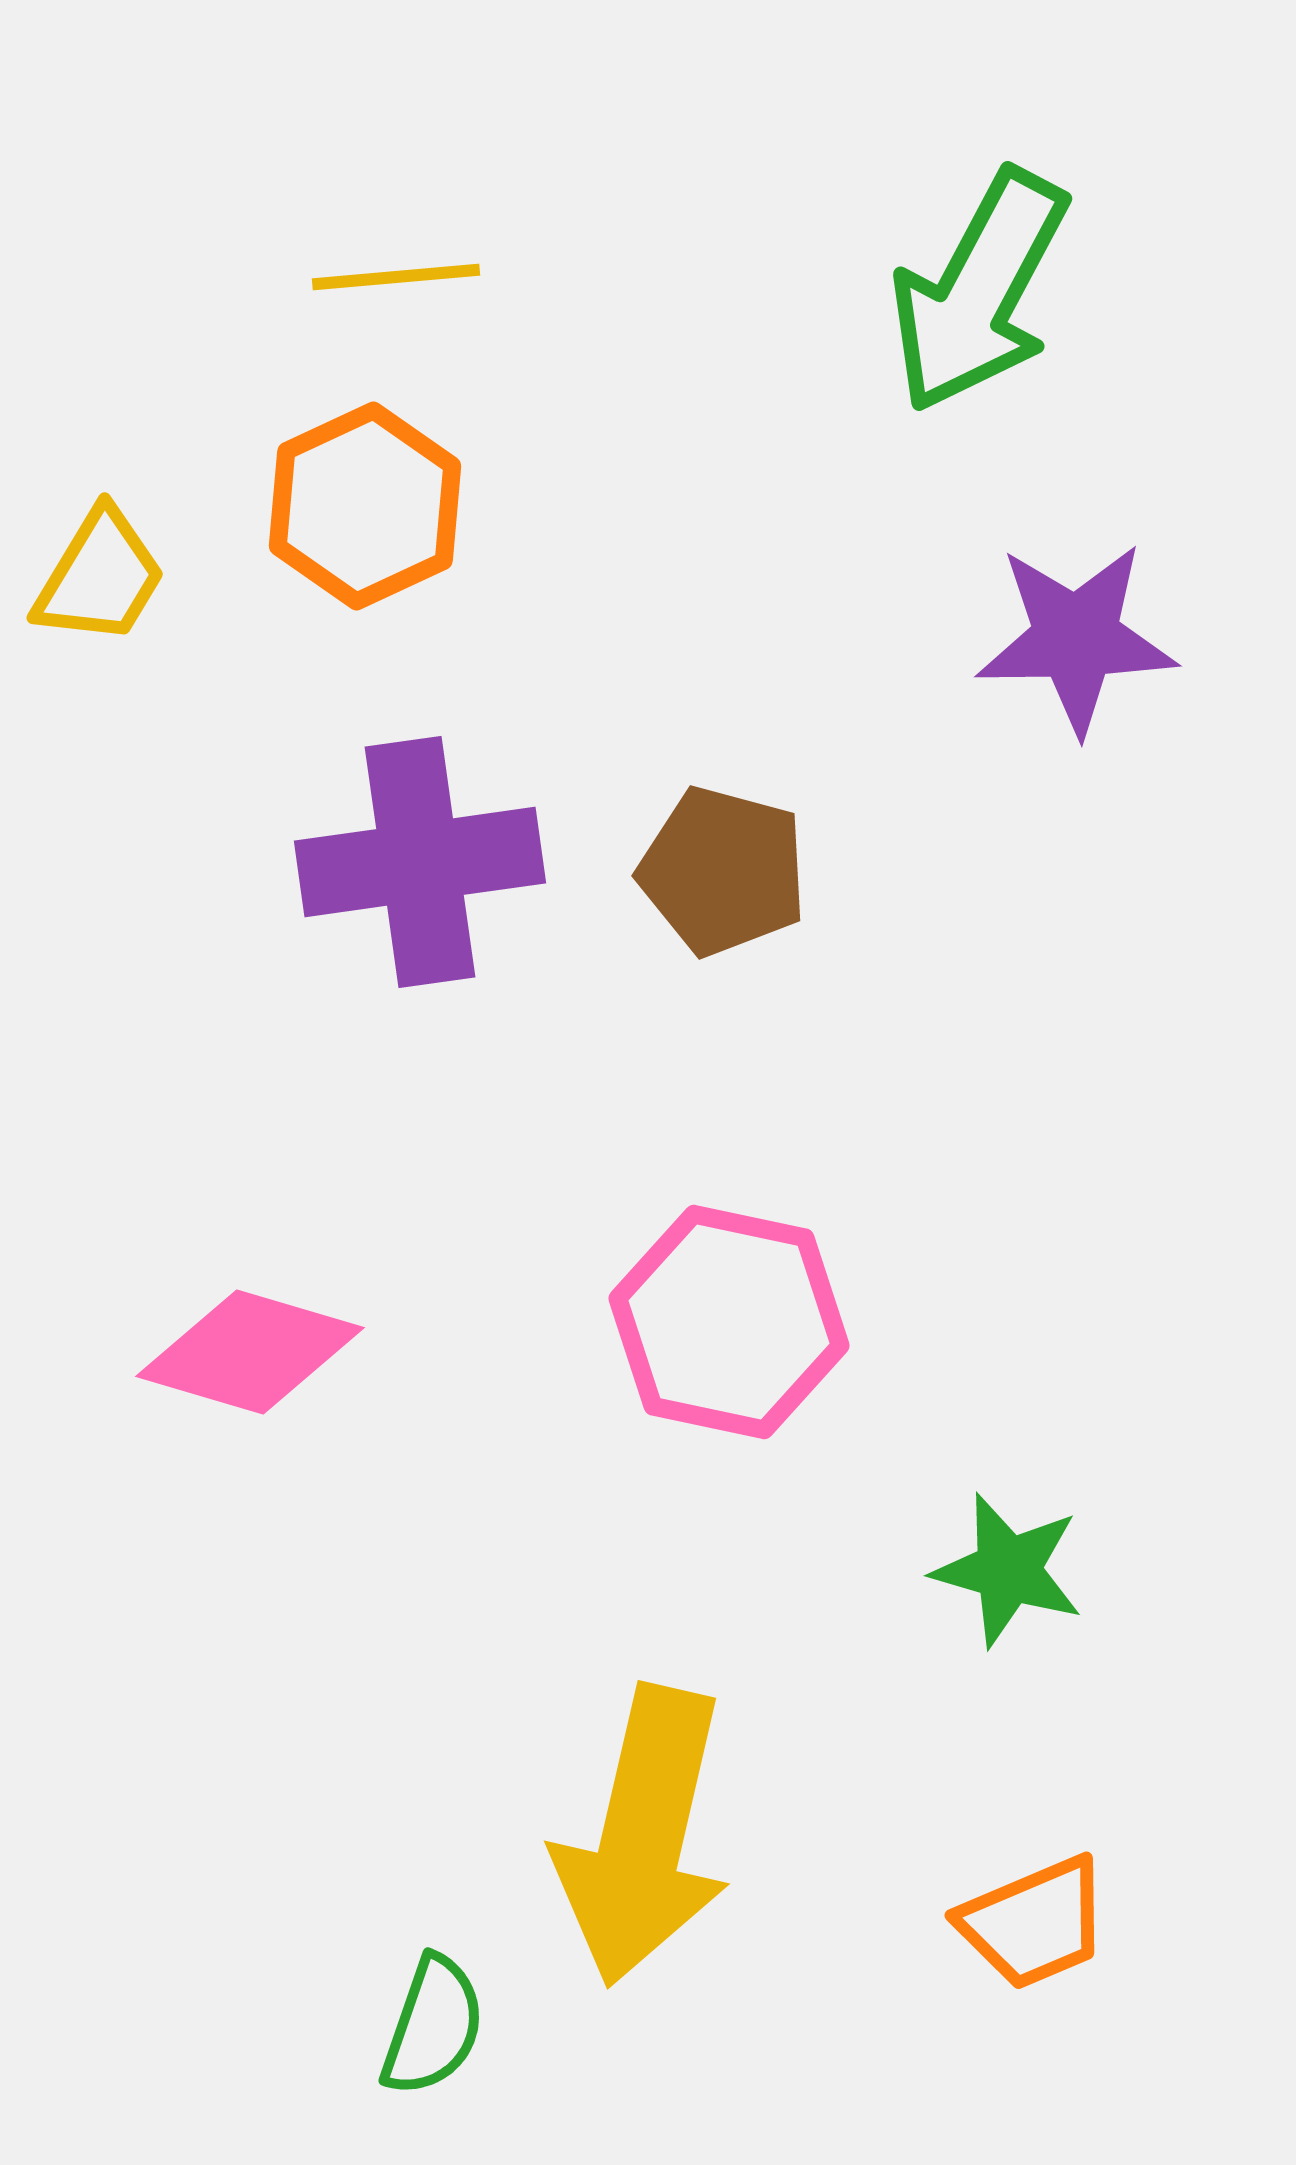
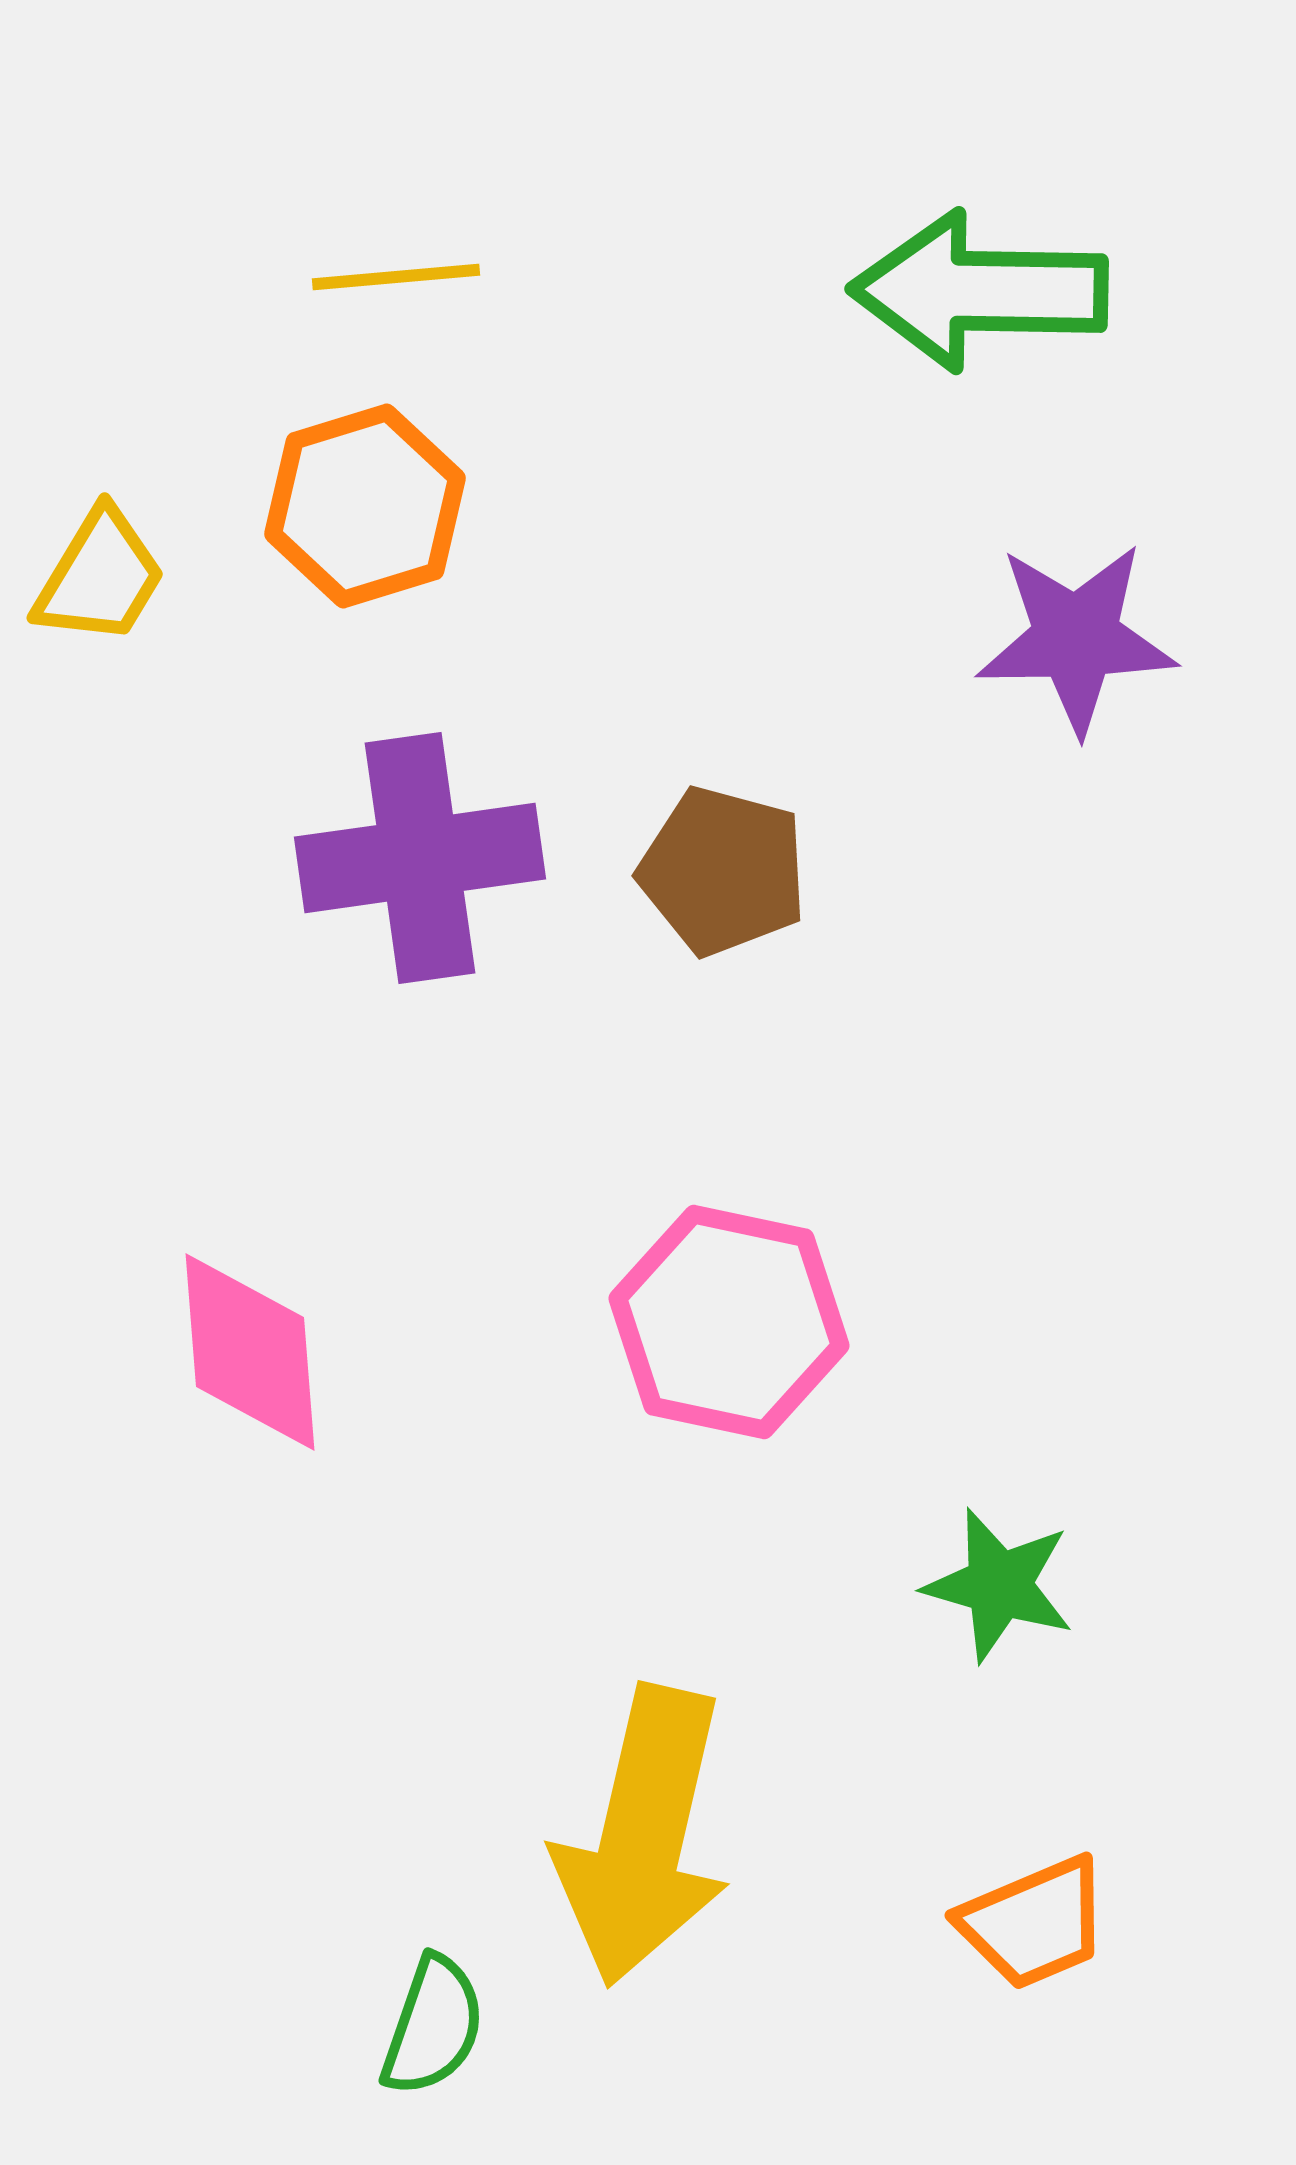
green arrow: rotated 63 degrees clockwise
orange hexagon: rotated 8 degrees clockwise
purple cross: moved 4 px up
pink diamond: rotated 69 degrees clockwise
green star: moved 9 px left, 15 px down
